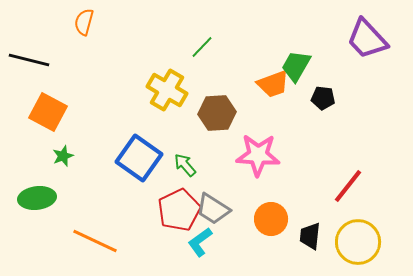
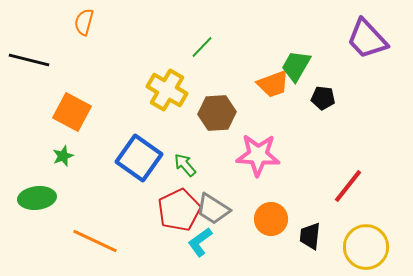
orange square: moved 24 px right
yellow circle: moved 8 px right, 5 px down
